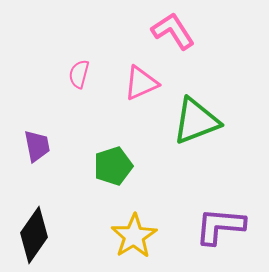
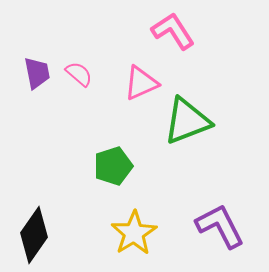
pink semicircle: rotated 116 degrees clockwise
green triangle: moved 9 px left
purple trapezoid: moved 73 px up
purple L-shape: rotated 58 degrees clockwise
yellow star: moved 3 px up
